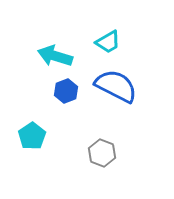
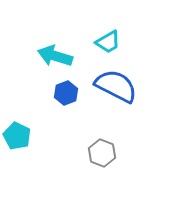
blue hexagon: moved 2 px down
cyan pentagon: moved 15 px left; rotated 12 degrees counterclockwise
